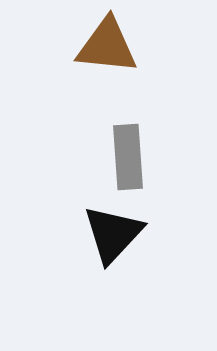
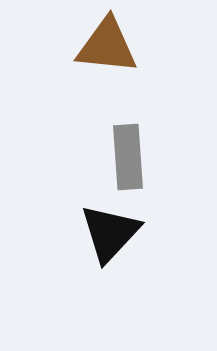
black triangle: moved 3 px left, 1 px up
